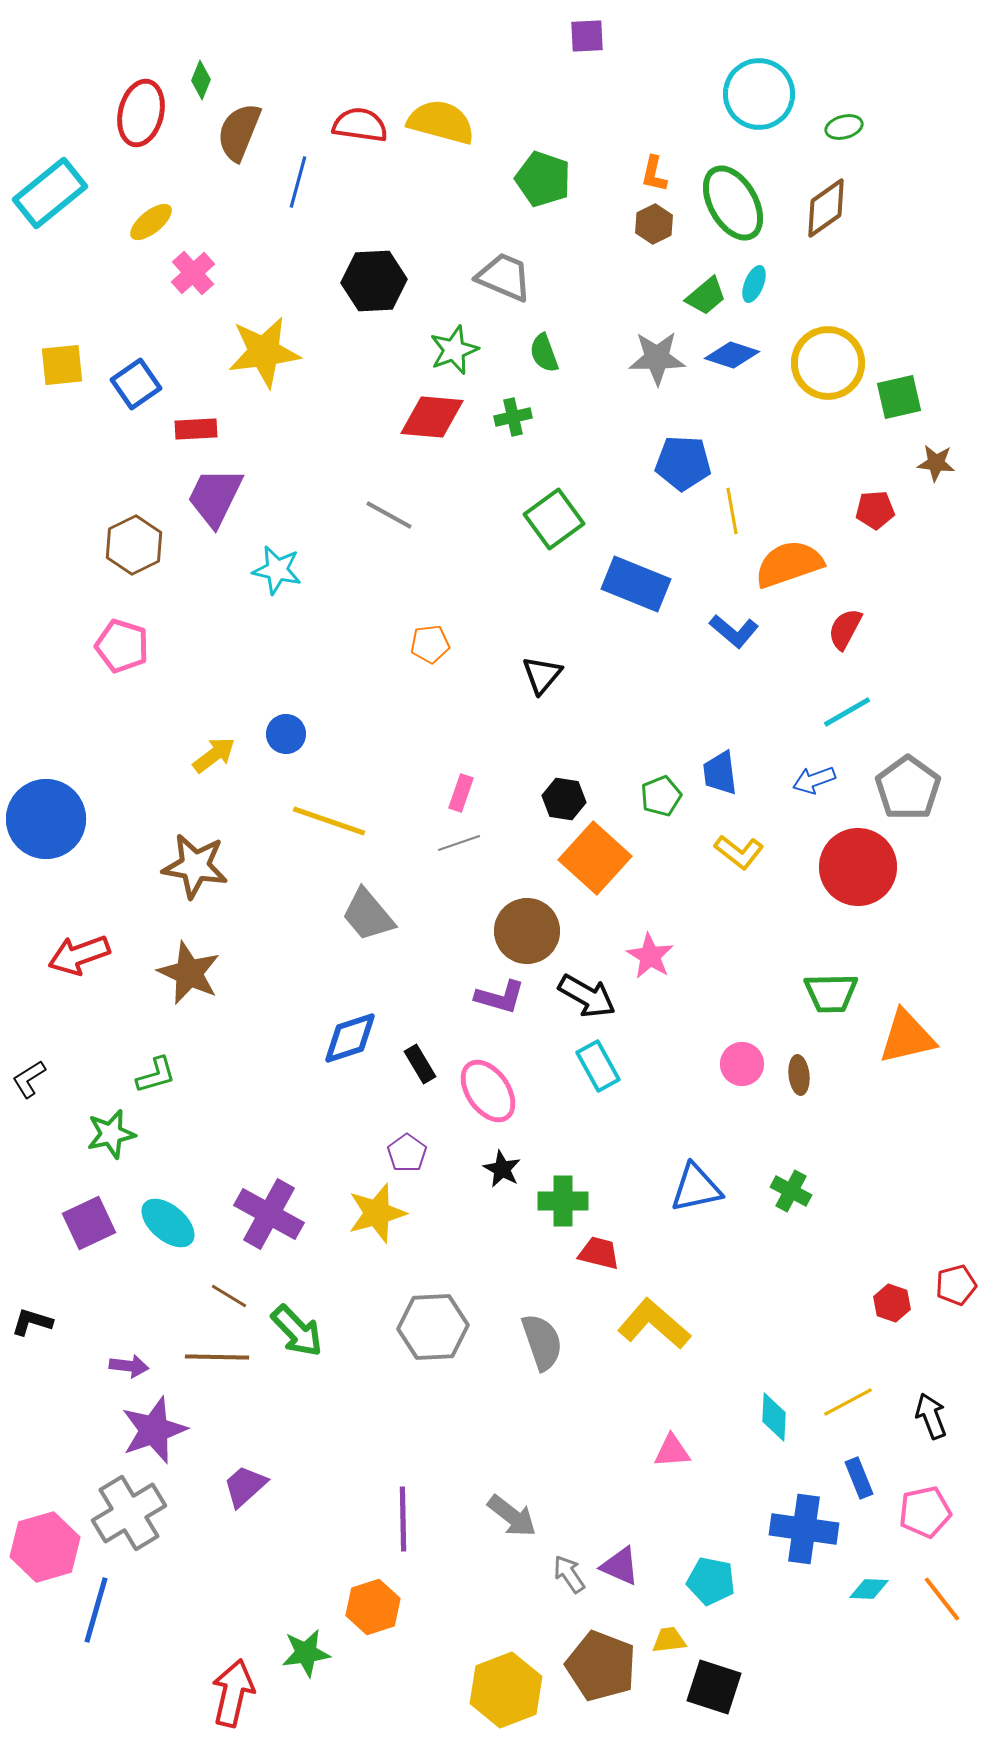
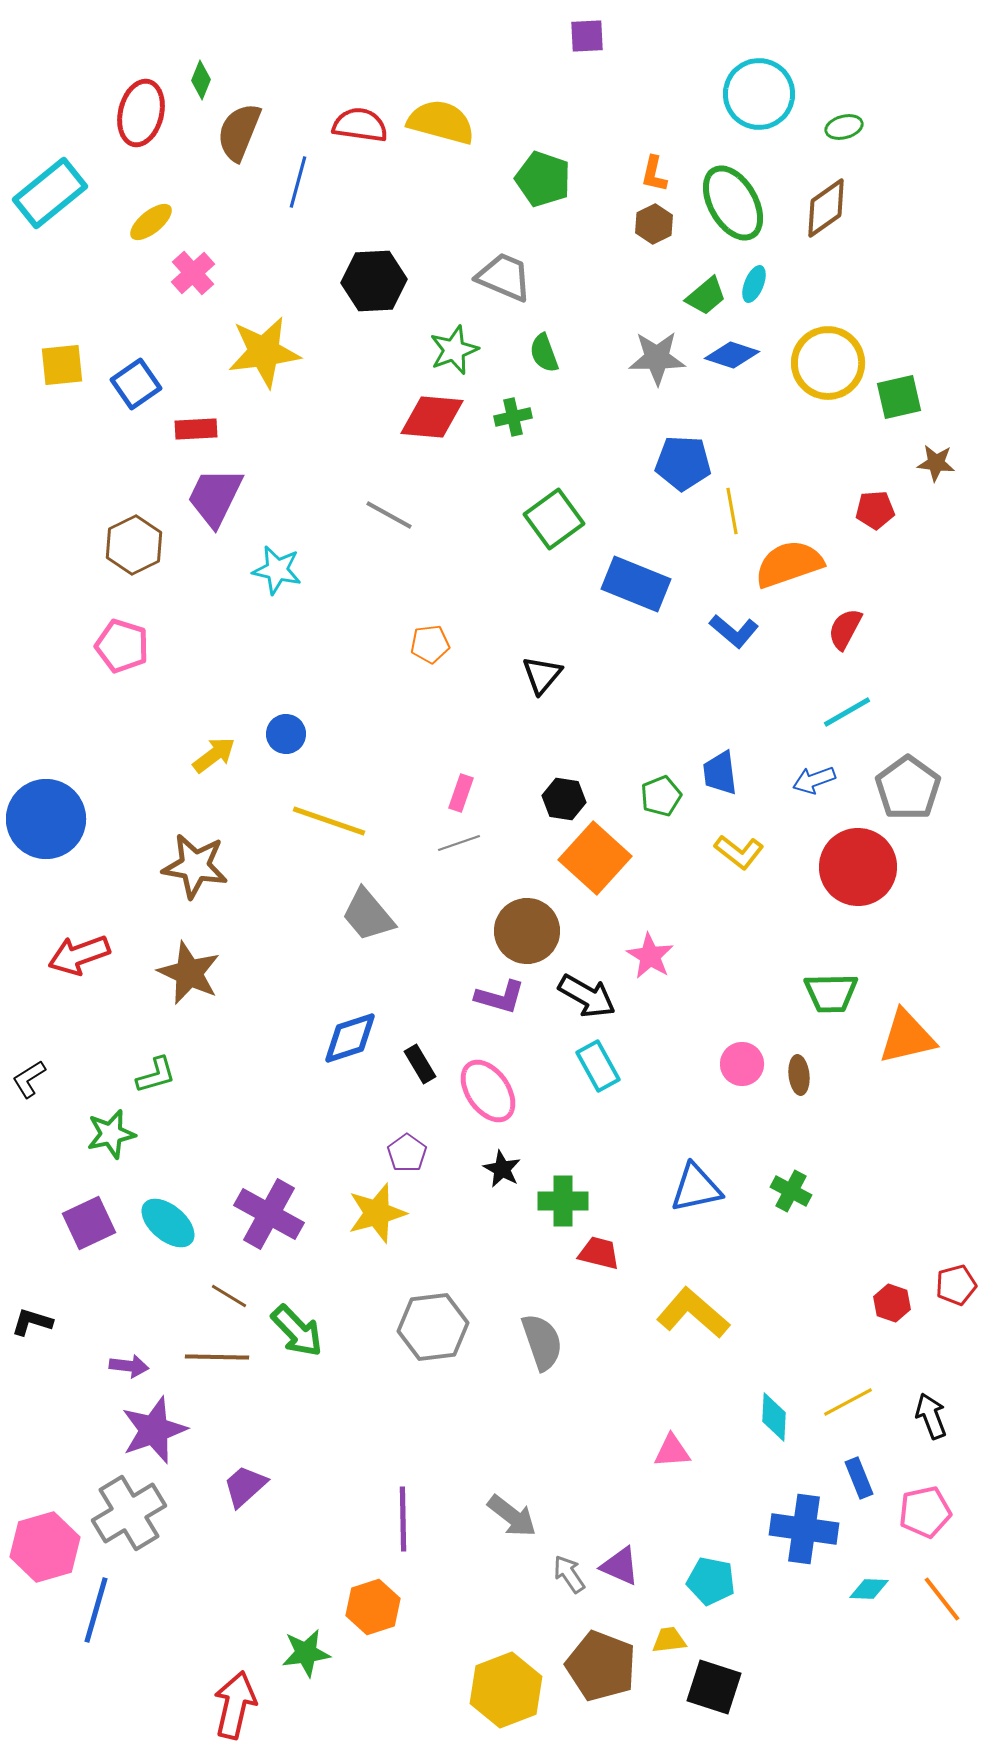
yellow L-shape at (654, 1324): moved 39 px right, 11 px up
gray hexagon at (433, 1327): rotated 4 degrees counterclockwise
red arrow at (233, 1693): moved 2 px right, 12 px down
